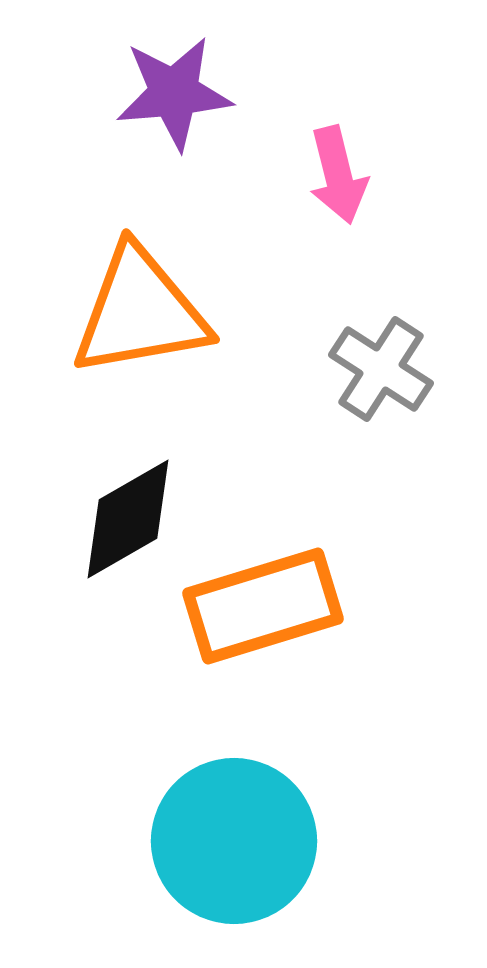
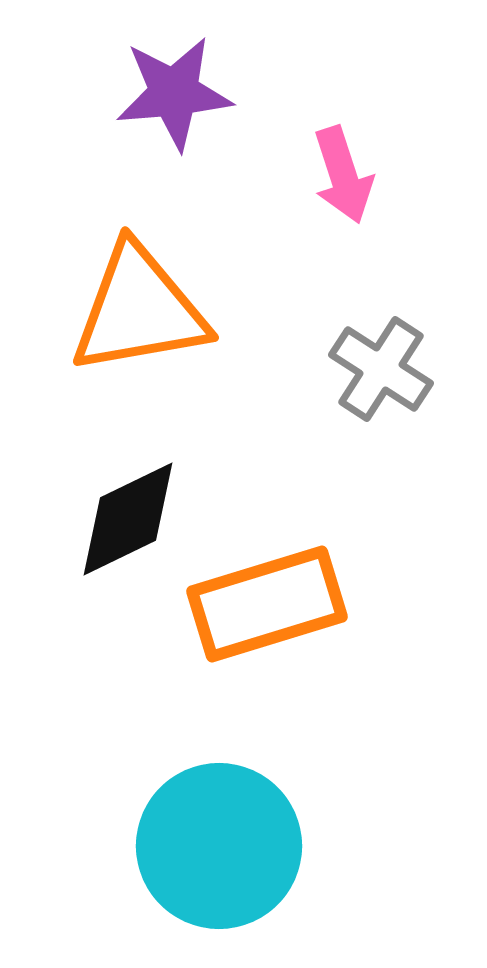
pink arrow: moved 5 px right; rotated 4 degrees counterclockwise
orange triangle: moved 1 px left, 2 px up
black diamond: rotated 4 degrees clockwise
orange rectangle: moved 4 px right, 2 px up
cyan circle: moved 15 px left, 5 px down
